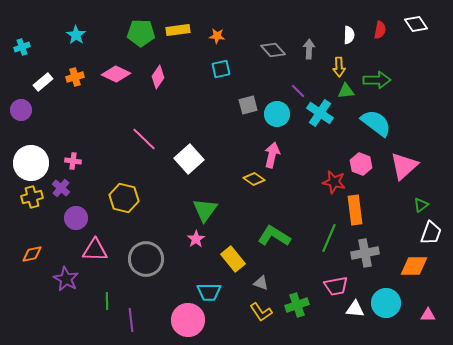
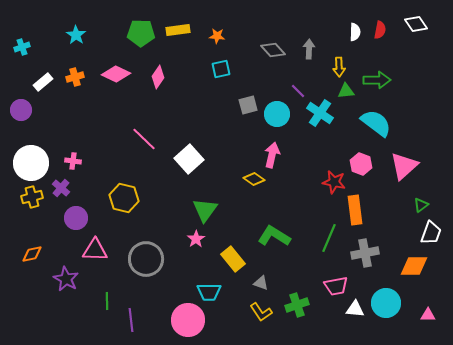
white semicircle at (349, 35): moved 6 px right, 3 px up
